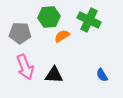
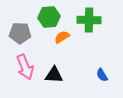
green cross: rotated 25 degrees counterclockwise
orange semicircle: moved 1 px down
